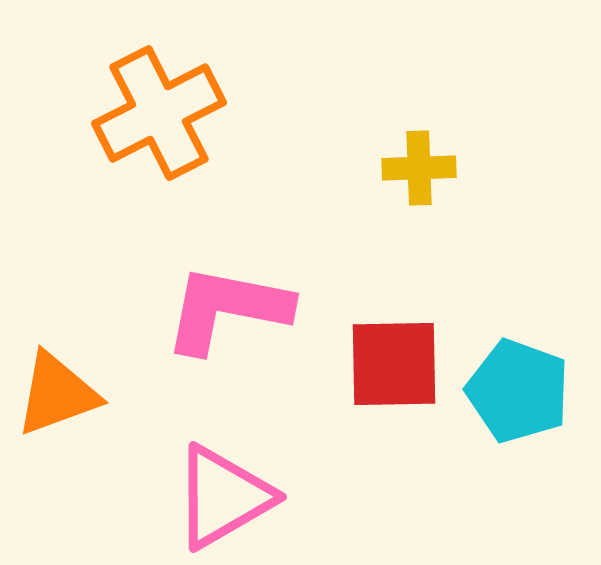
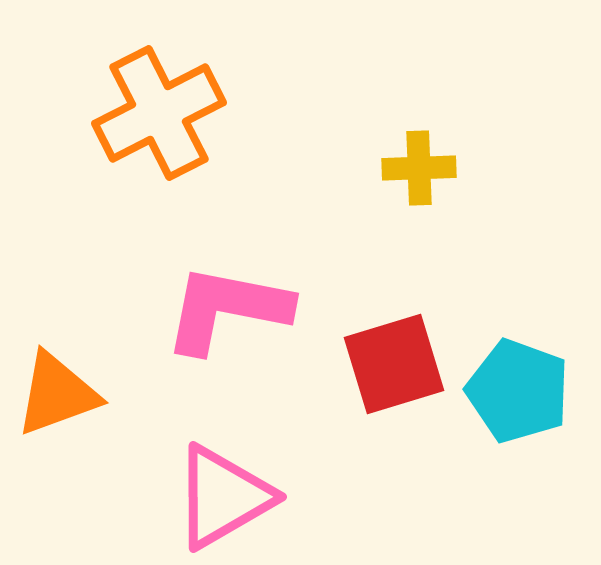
red square: rotated 16 degrees counterclockwise
